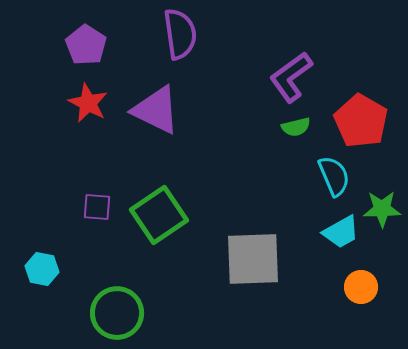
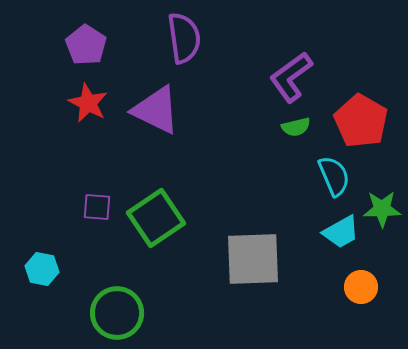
purple semicircle: moved 4 px right, 4 px down
green square: moved 3 px left, 3 px down
